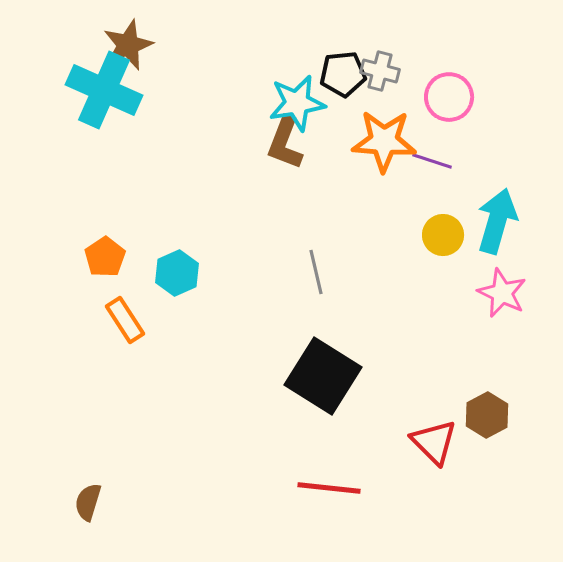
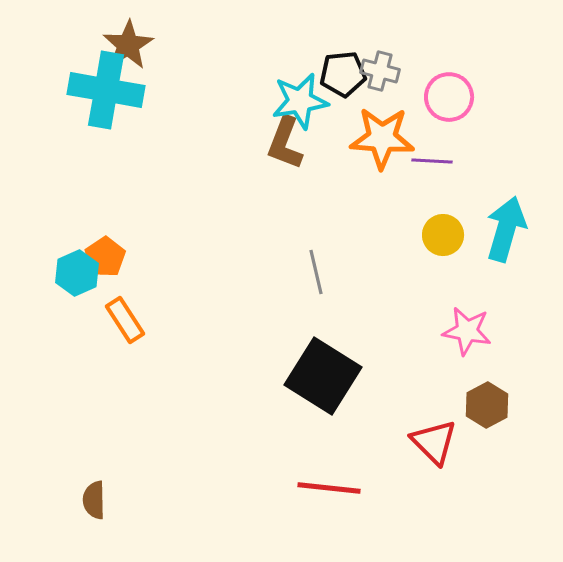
brown star: rotated 9 degrees counterclockwise
cyan cross: moved 2 px right; rotated 14 degrees counterclockwise
cyan star: moved 3 px right, 2 px up
orange star: moved 2 px left, 3 px up
purple line: rotated 15 degrees counterclockwise
cyan arrow: moved 9 px right, 8 px down
cyan hexagon: moved 100 px left
pink star: moved 35 px left, 38 px down; rotated 15 degrees counterclockwise
brown hexagon: moved 10 px up
brown semicircle: moved 6 px right, 2 px up; rotated 18 degrees counterclockwise
